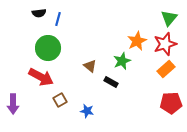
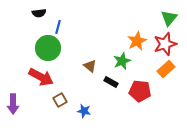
blue line: moved 8 px down
red pentagon: moved 31 px left, 12 px up; rotated 10 degrees clockwise
blue star: moved 3 px left
